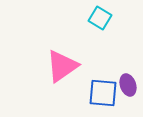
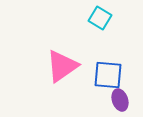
purple ellipse: moved 8 px left, 15 px down
blue square: moved 5 px right, 18 px up
